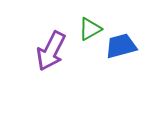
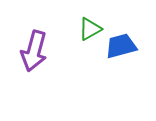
purple arrow: moved 17 px left; rotated 12 degrees counterclockwise
